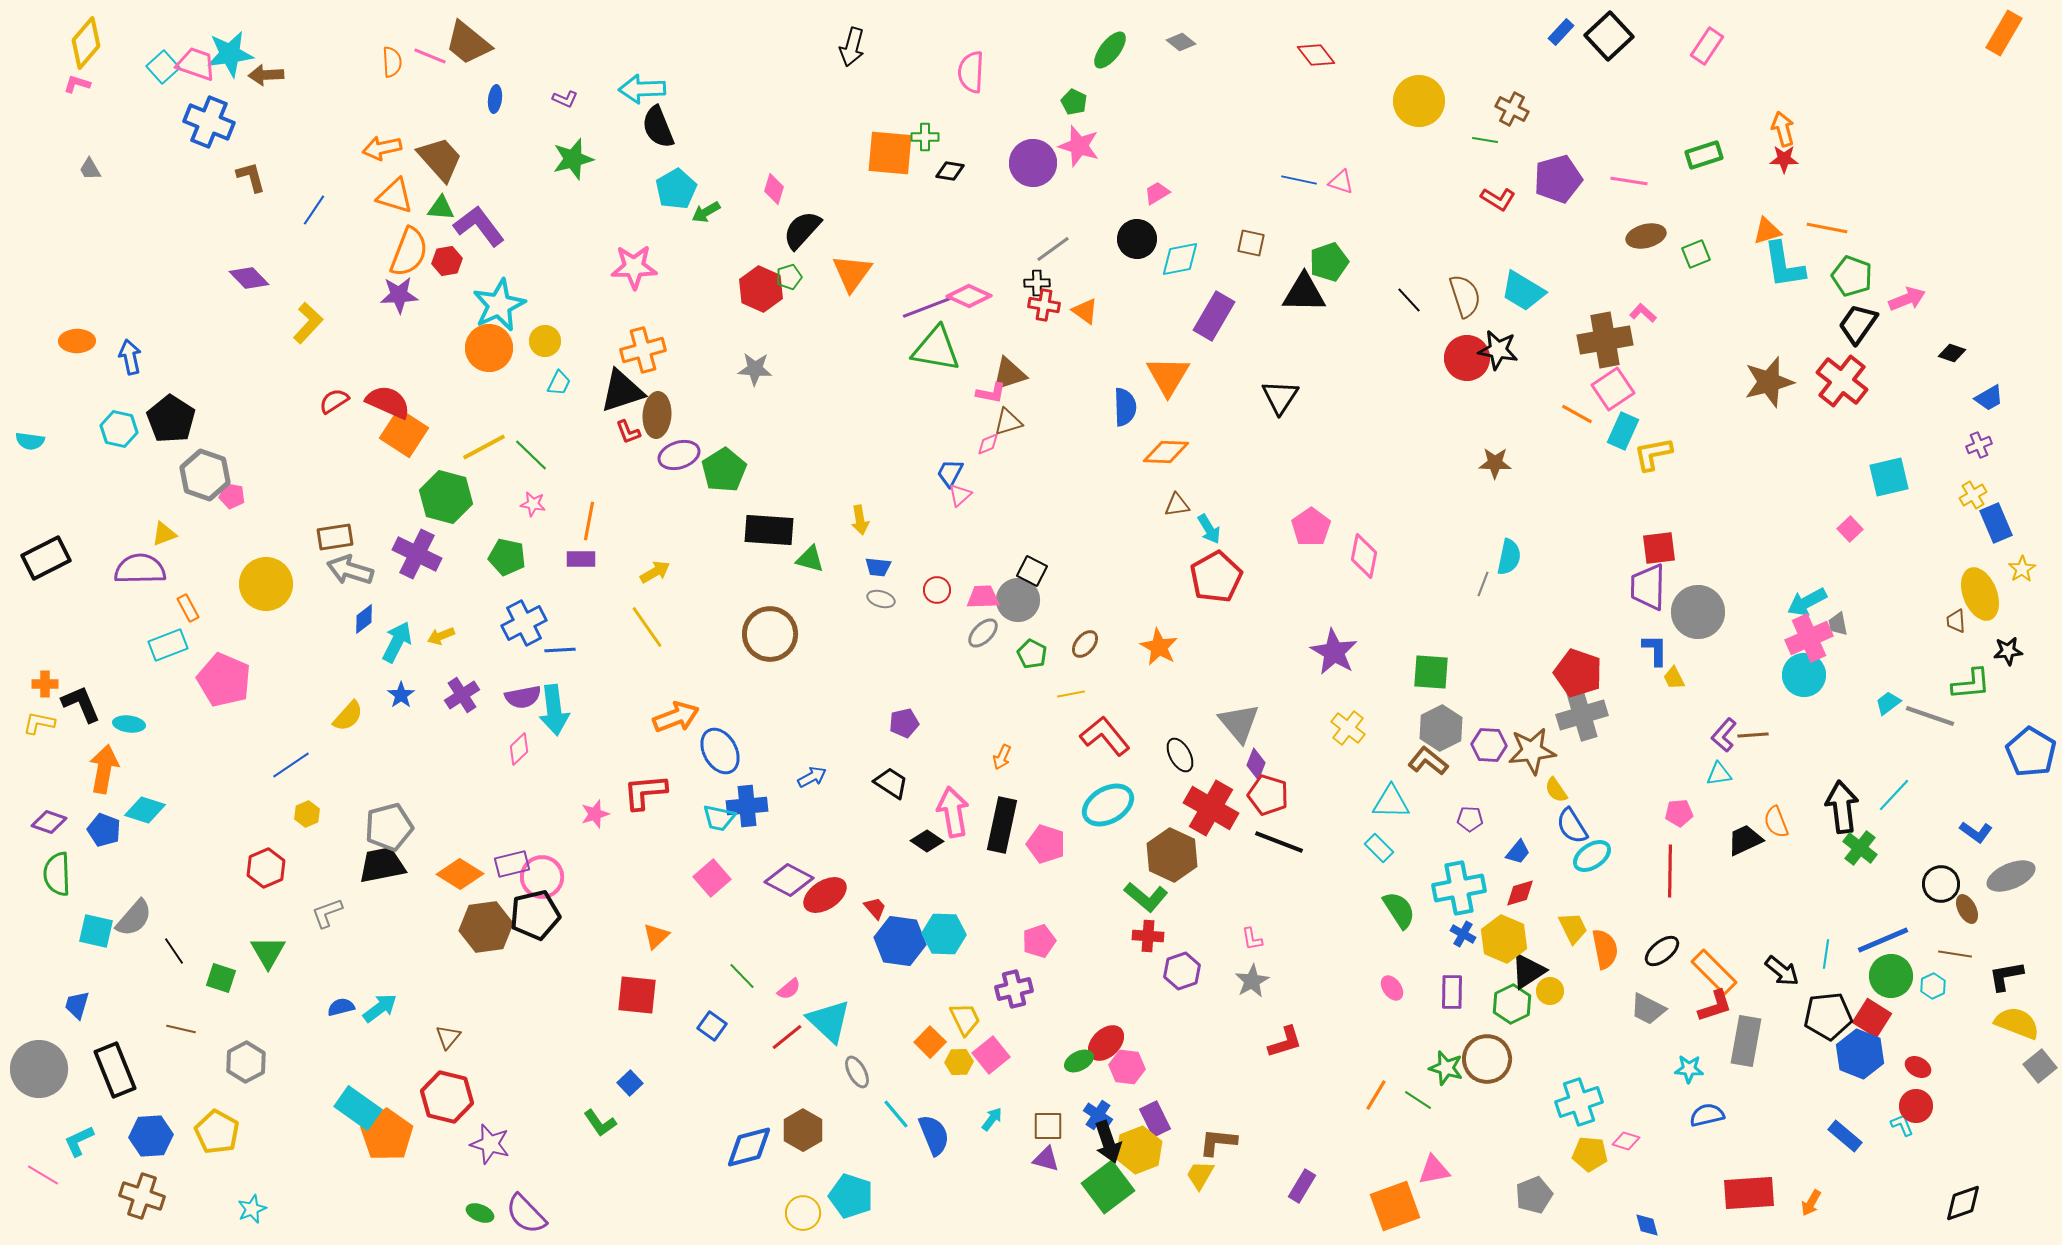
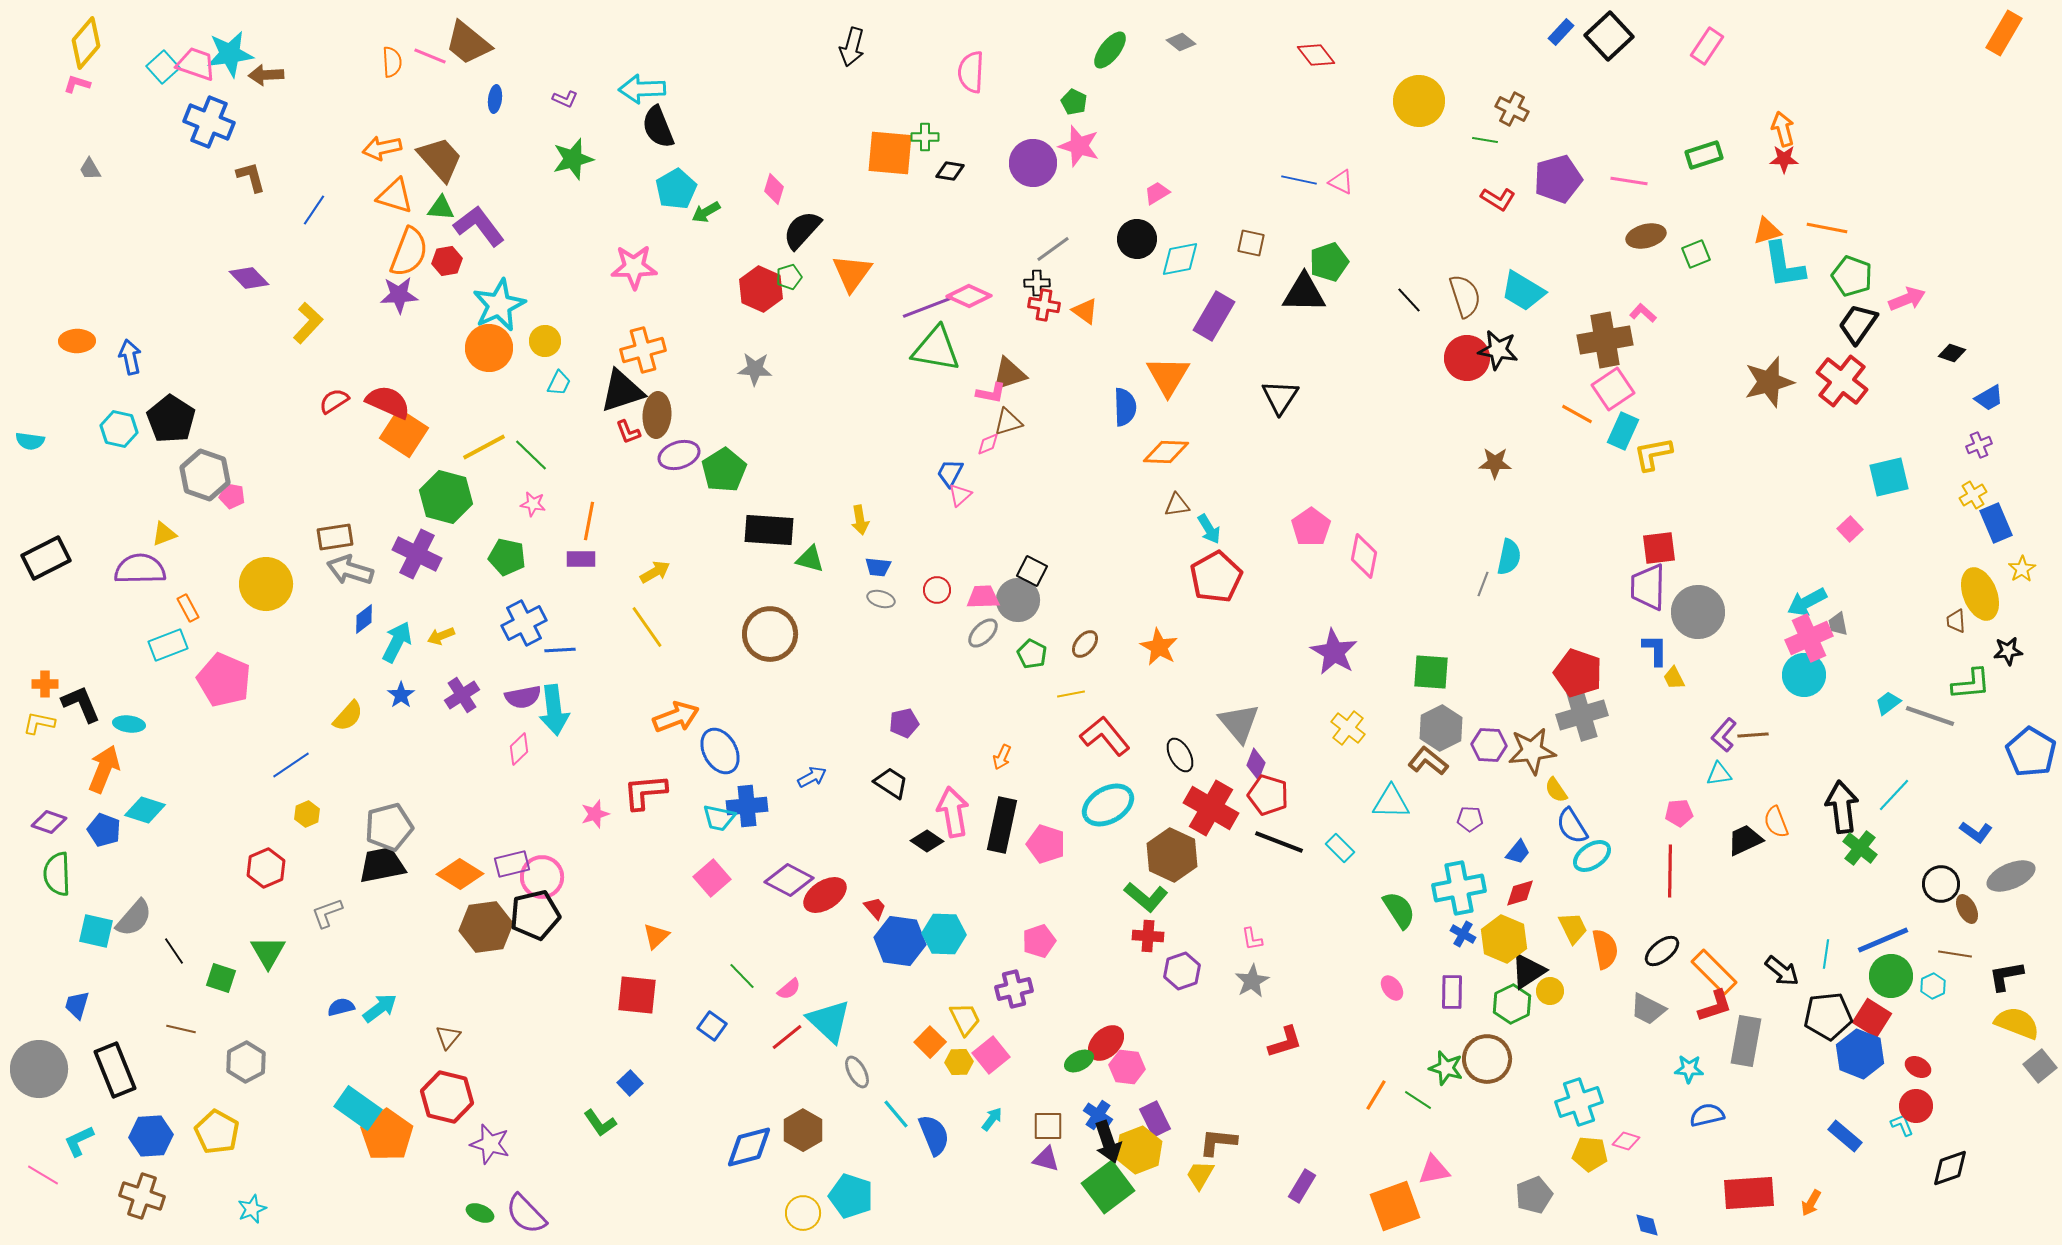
pink triangle at (1341, 182): rotated 8 degrees clockwise
orange arrow at (104, 769): rotated 12 degrees clockwise
cyan rectangle at (1379, 848): moved 39 px left
black diamond at (1963, 1203): moved 13 px left, 35 px up
